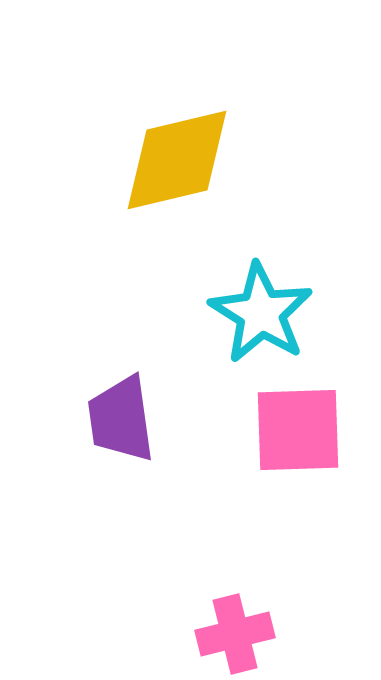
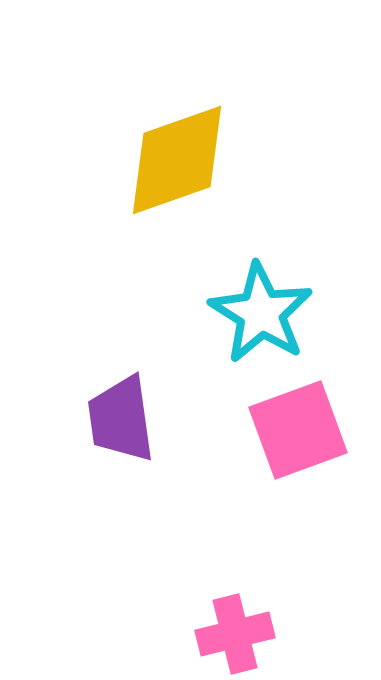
yellow diamond: rotated 6 degrees counterclockwise
pink square: rotated 18 degrees counterclockwise
